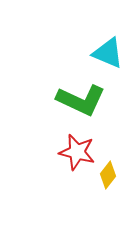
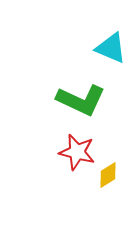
cyan triangle: moved 3 px right, 5 px up
yellow diamond: rotated 20 degrees clockwise
